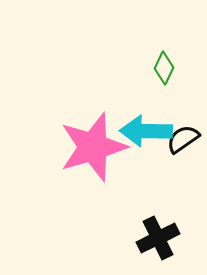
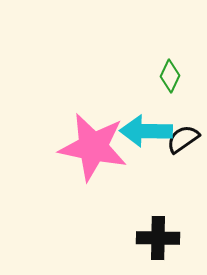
green diamond: moved 6 px right, 8 px down
pink star: rotated 28 degrees clockwise
black cross: rotated 27 degrees clockwise
